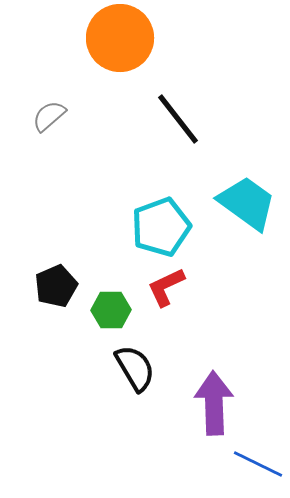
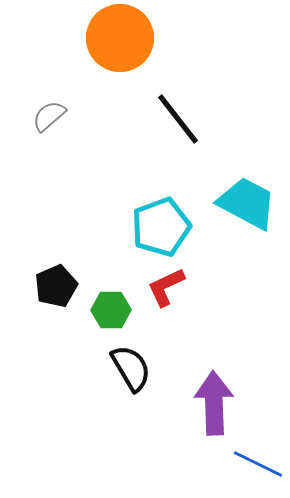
cyan trapezoid: rotated 8 degrees counterclockwise
black semicircle: moved 4 px left
